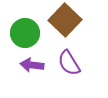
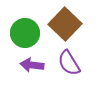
brown square: moved 4 px down
